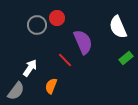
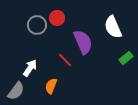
white semicircle: moved 5 px left
